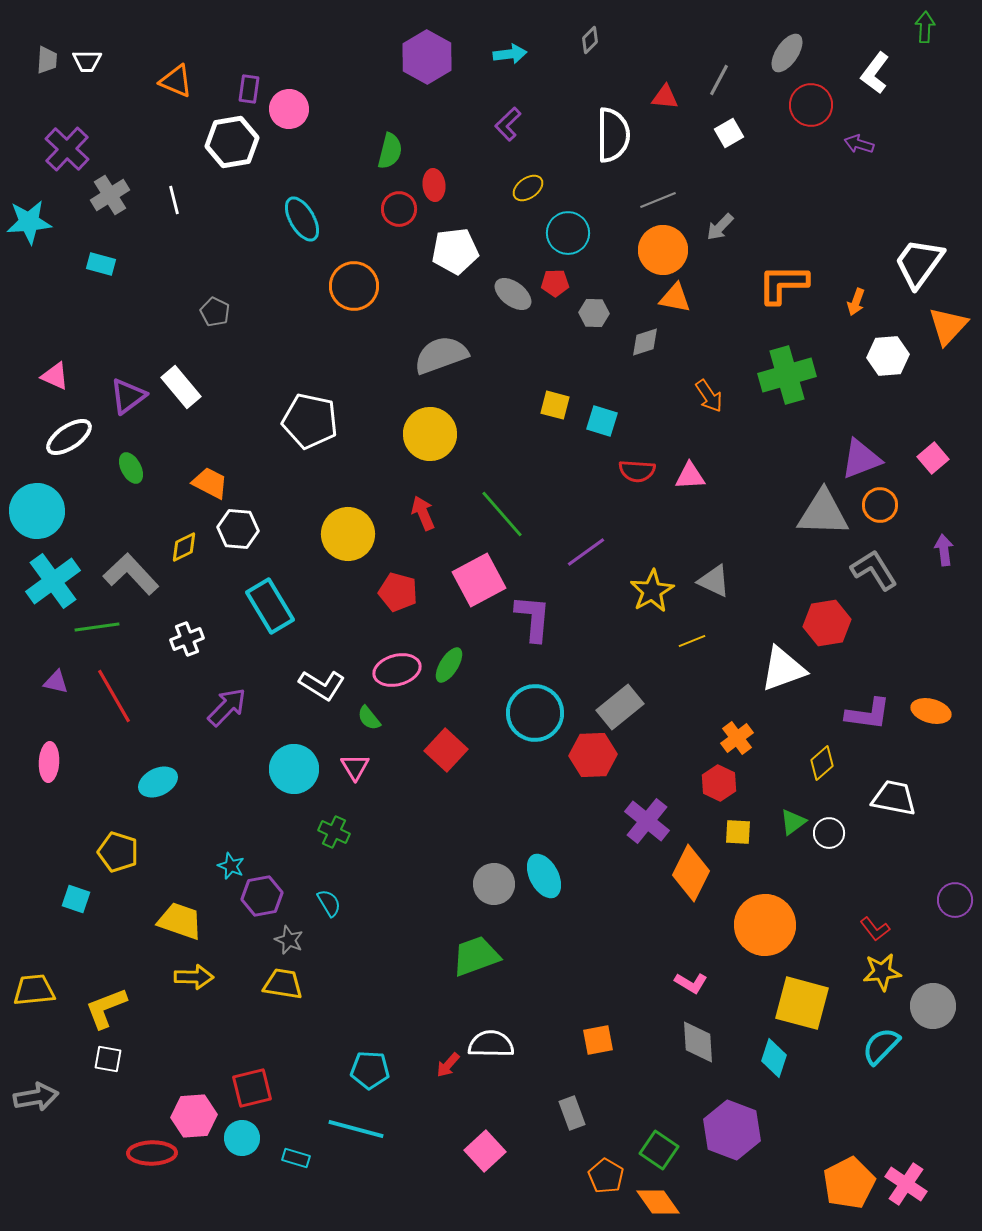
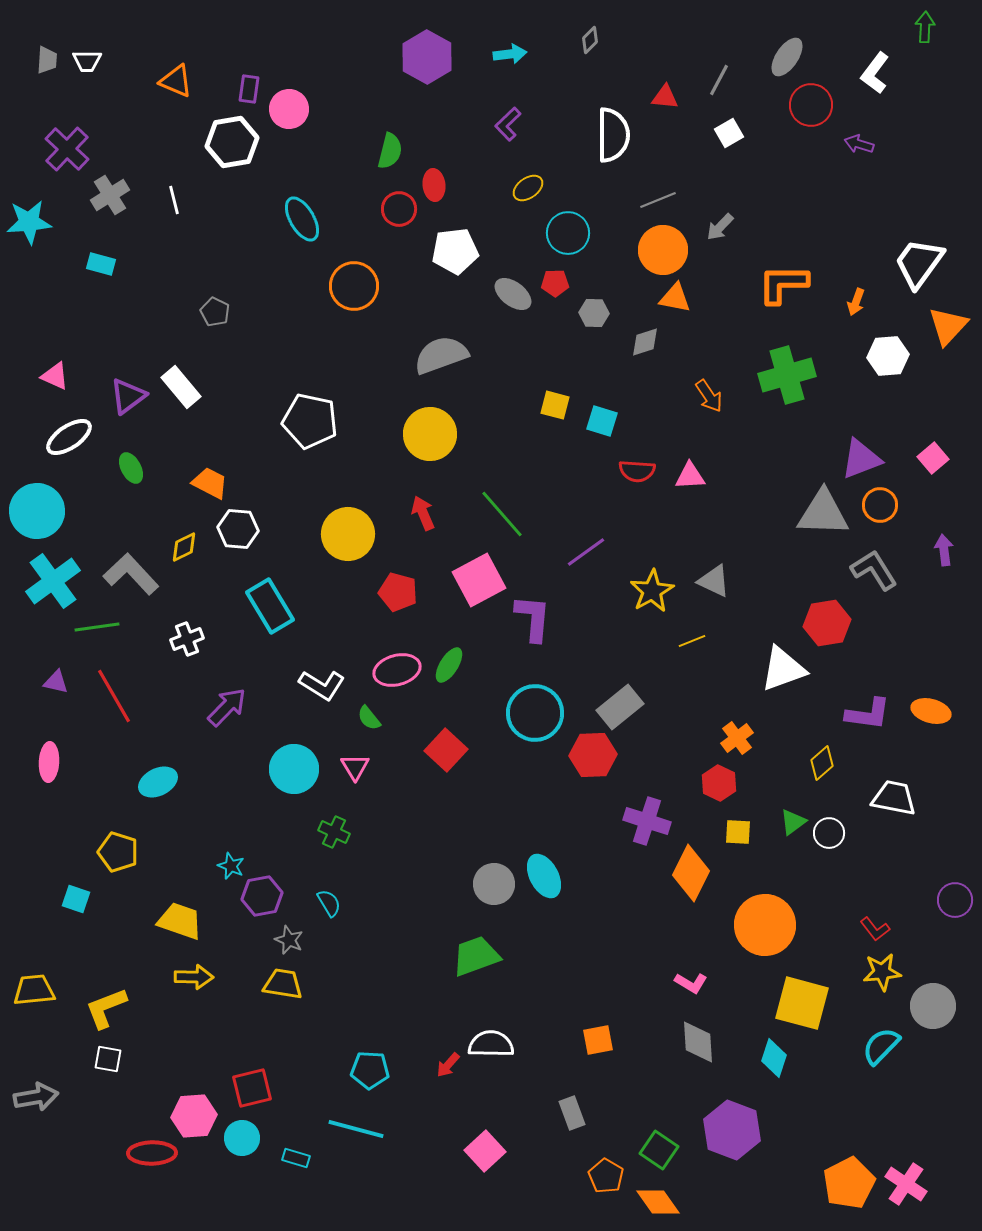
gray ellipse at (787, 53): moved 4 px down
purple cross at (647, 821): rotated 21 degrees counterclockwise
